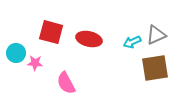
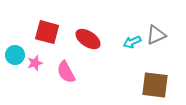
red square: moved 4 px left
red ellipse: moved 1 px left; rotated 20 degrees clockwise
cyan circle: moved 1 px left, 2 px down
pink star: rotated 21 degrees counterclockwise
brown square: moved 17 px down; rotated 16 degrees clockwise
pink semicircle: moved 11 px up
